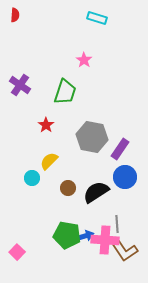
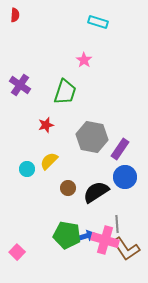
cyan rectangle: moved 1 px right, 4 px down
red star: rotated 21 degrees clockwise
cyan circle: moved 5 px left, 9 px up
blue arrow: moved 1 px right
pink cross: rotated 12 degrees clockwise
brown L-shape: moved 2 px right, 1 px up
